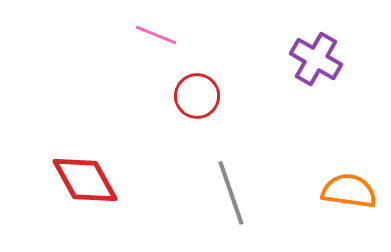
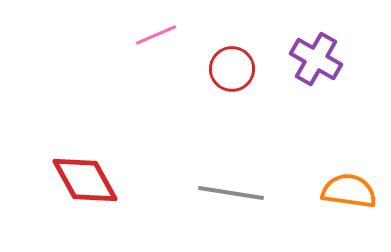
pink line: rotated 45 degrees counterclockwise
red circle: moved 35 px right, 27 px up
gray line: rotated 62 degrees counterclockwise
